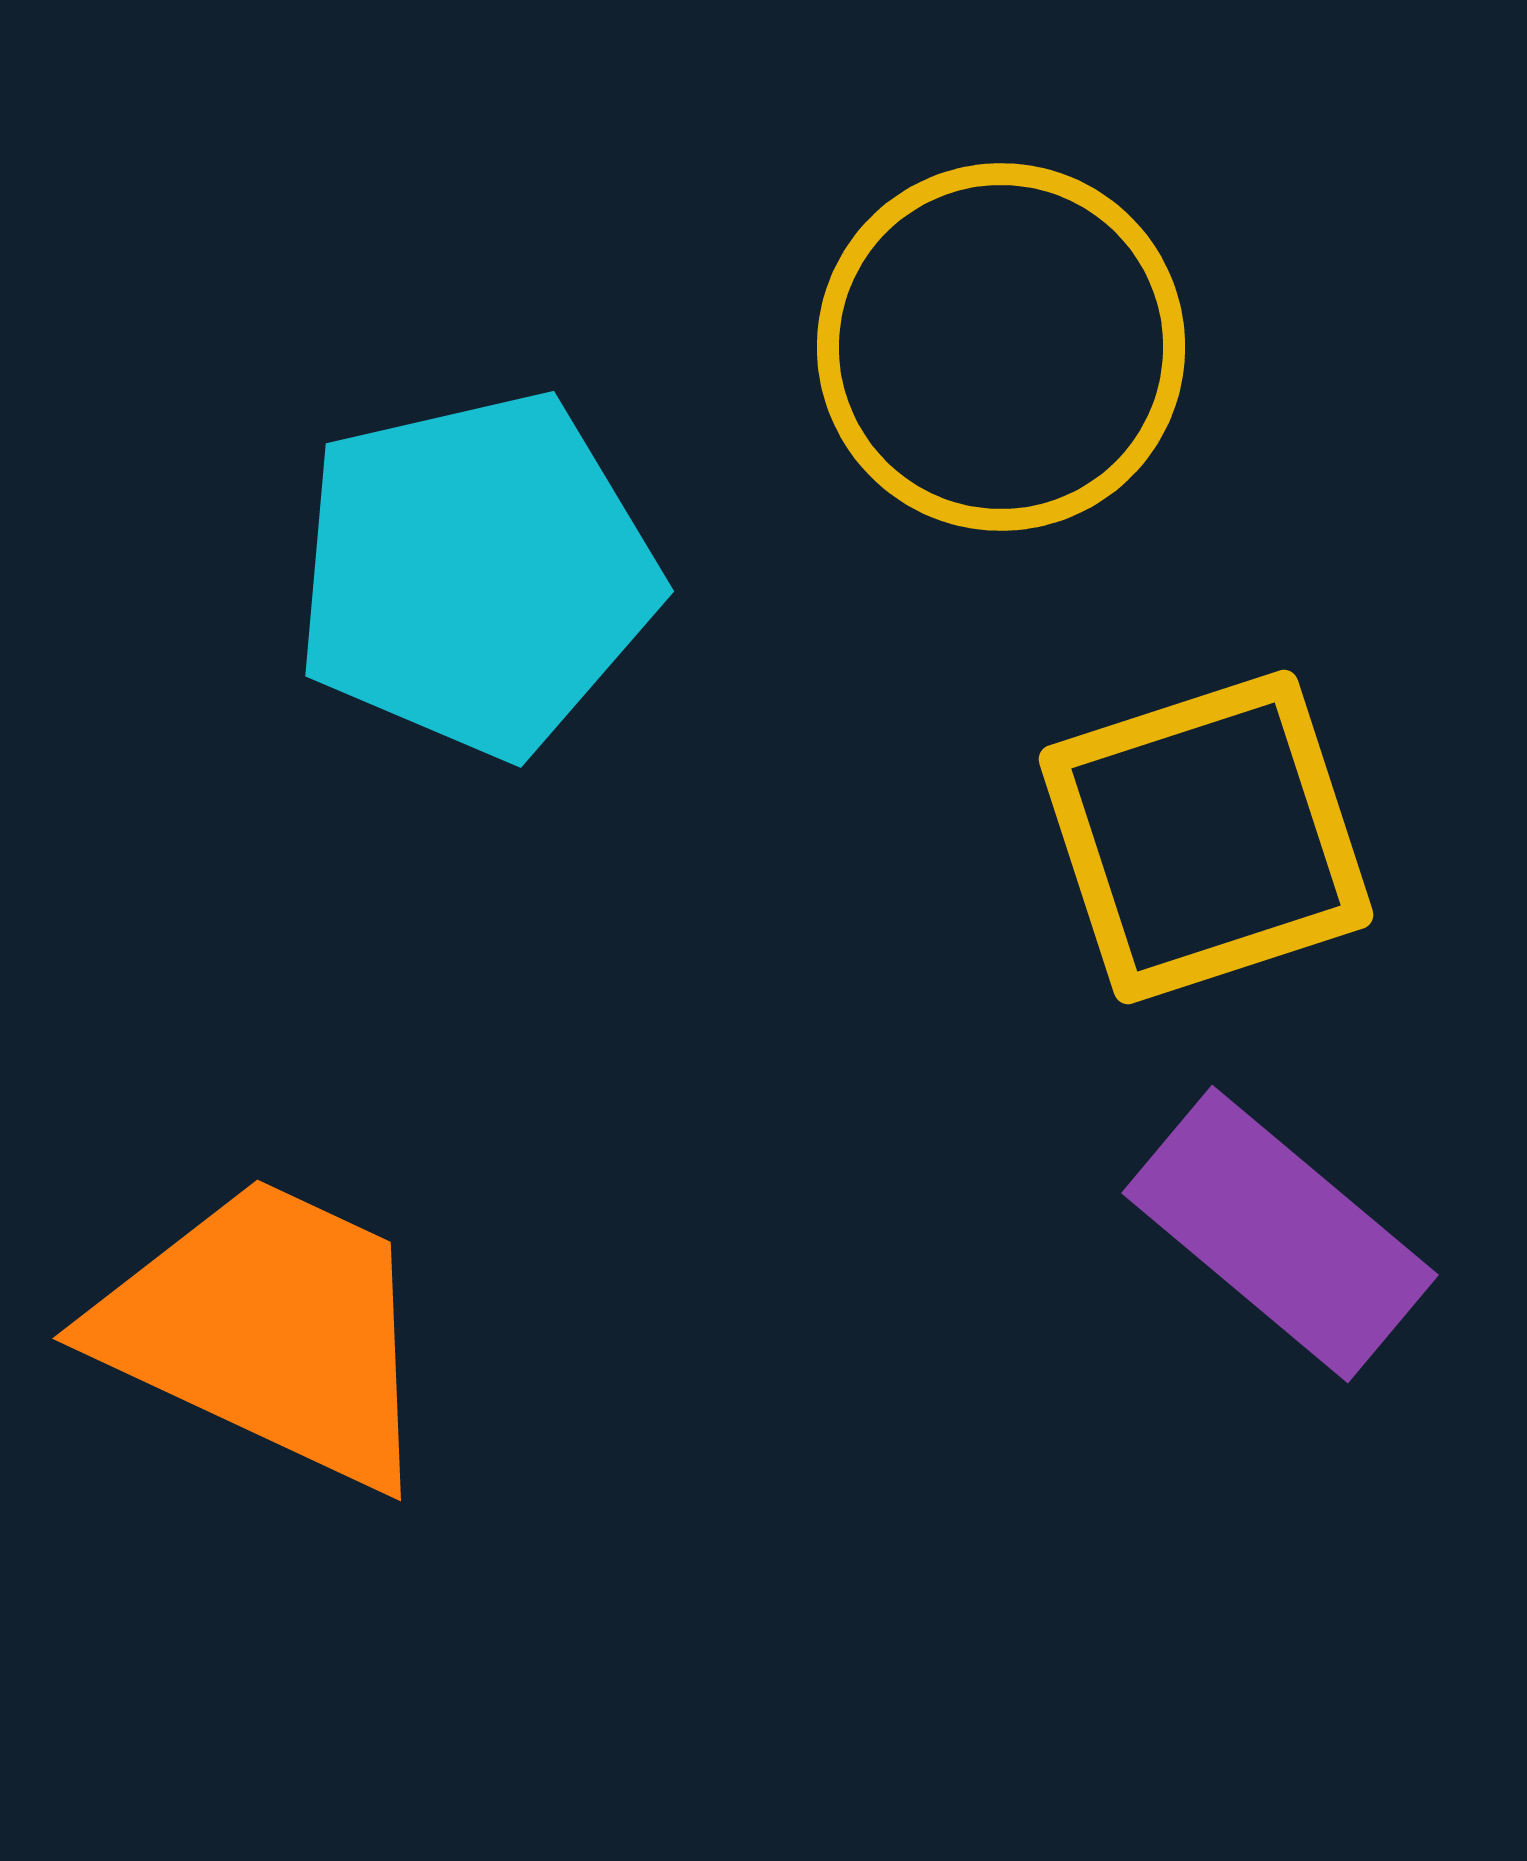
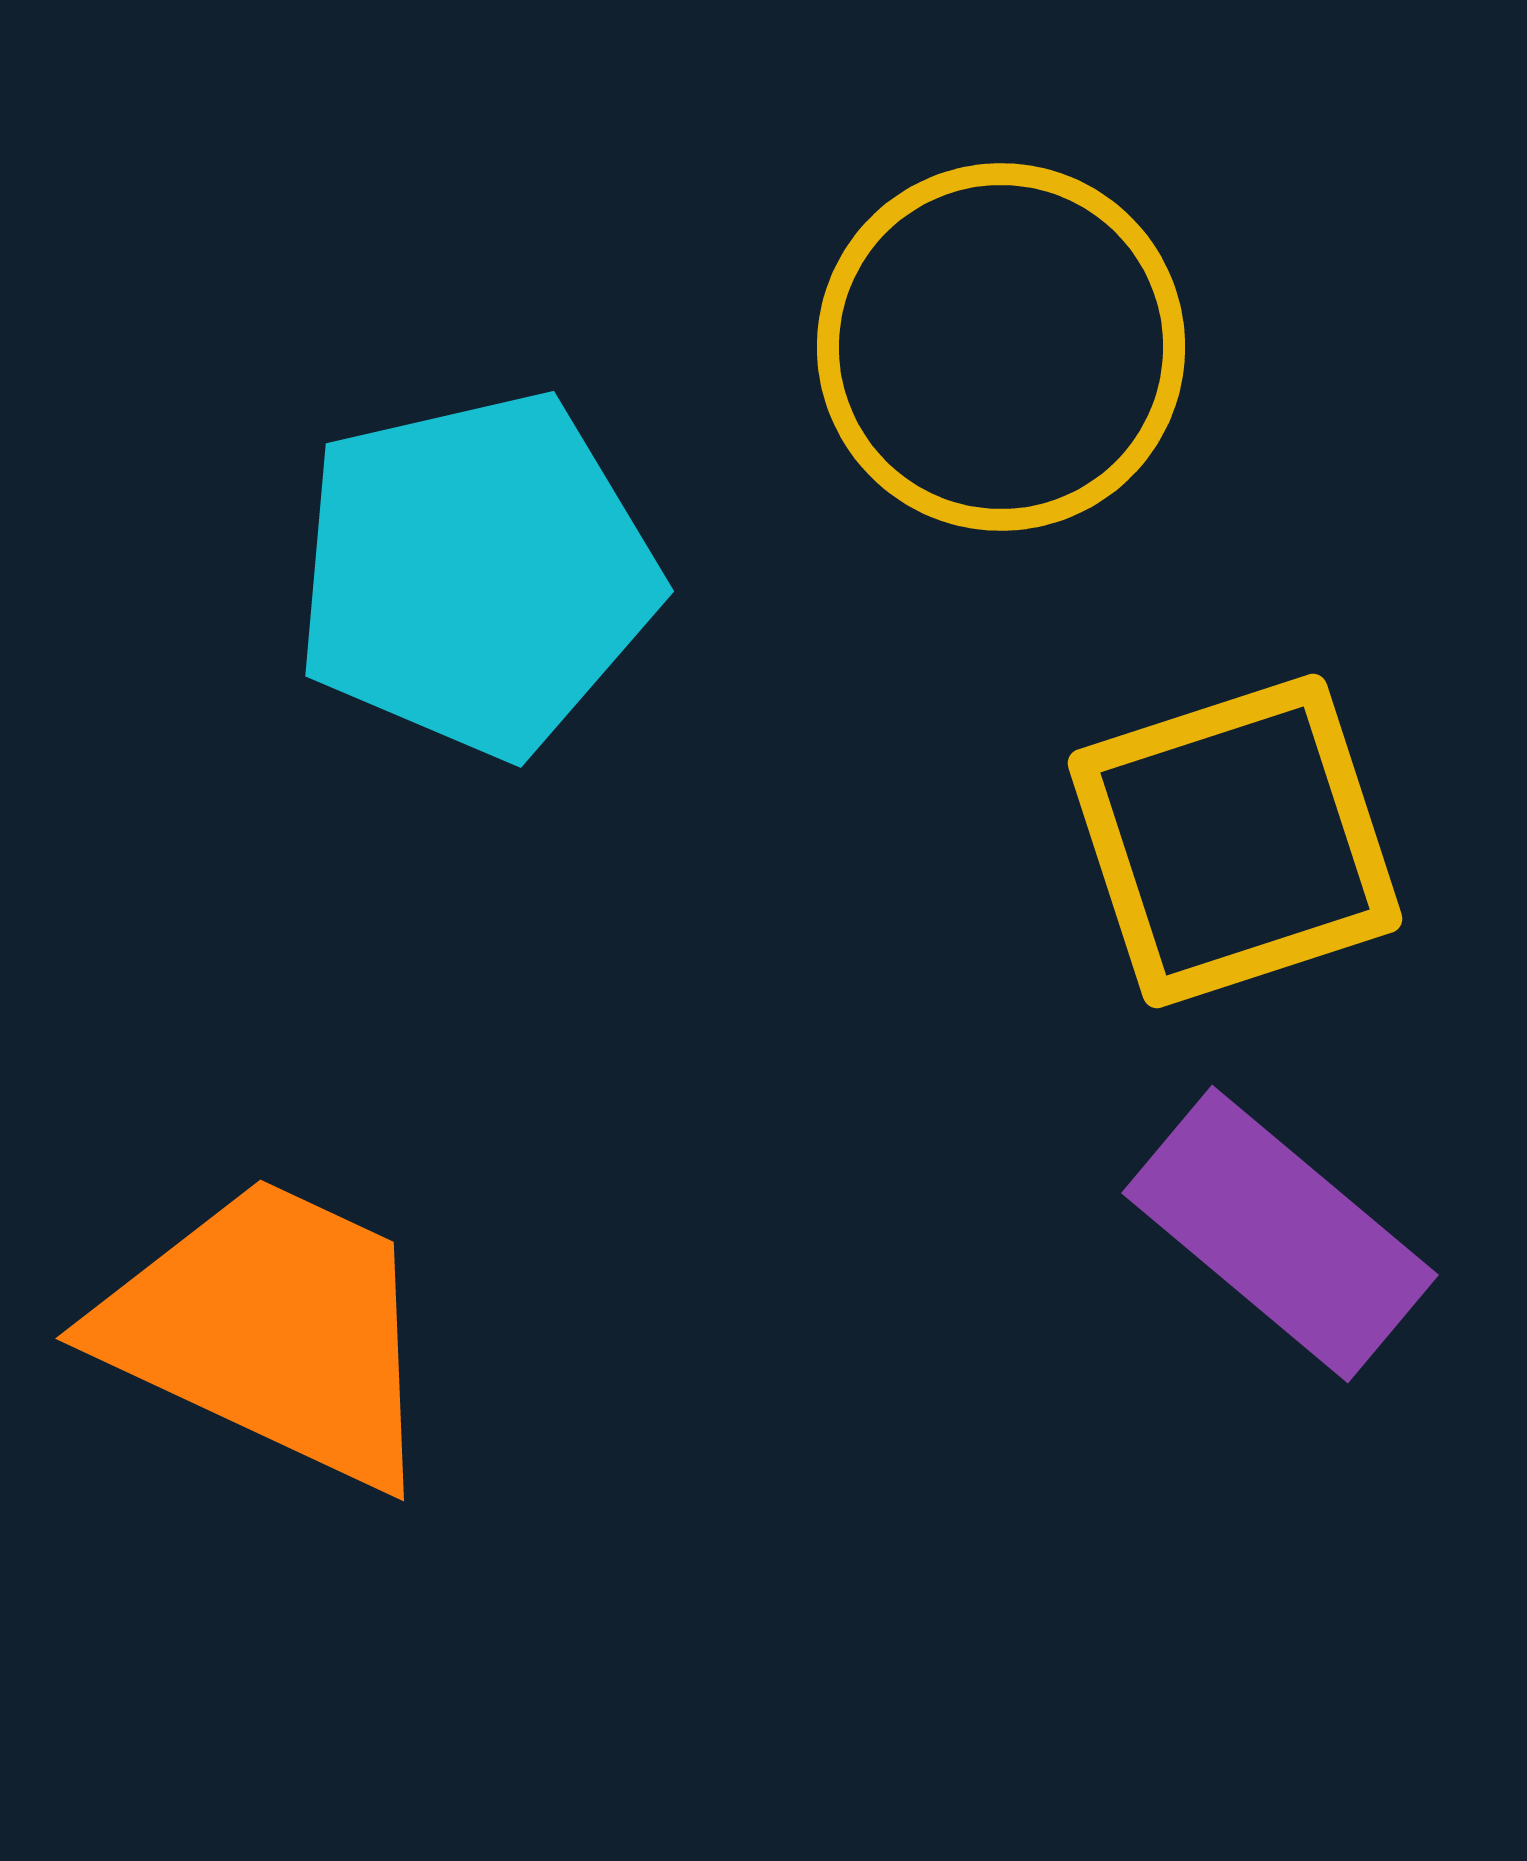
yellow square: moved 29 px right, 4 px down
orange trapezoid: moved 3 px right
